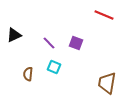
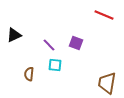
purple line: moved 2 px down
cyan square: moved 1 px right, 2 px up; rotated 16 degrees counterclockwise
brown semicircle: moved 1 px right
